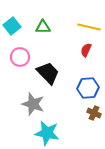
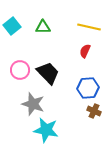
red semicircle: moved 1 px left, 1 px down
pink circle: moved 13 px down
brown cross: moved 2 px up
cyan star: moved 1 px left, 3 px up
